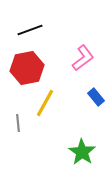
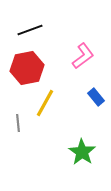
pink L-shape: moved 2 px up
